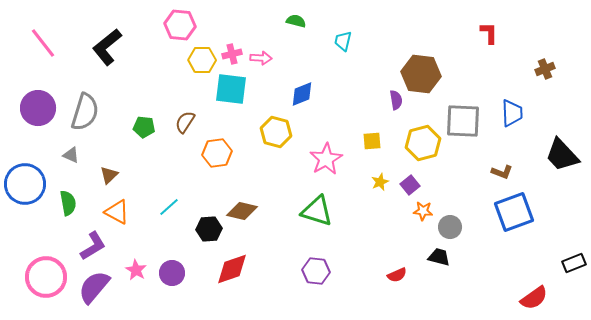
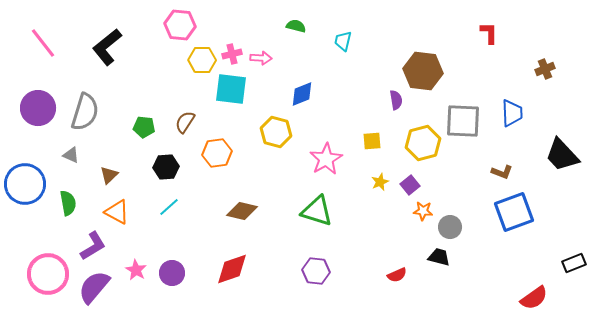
green semicircle at (296, 21): moved 5 px down
brown hexagon at (421, 74): moved 2 px right, 3 px up
black hexagon at (209, 229): moved 43 px left, 62 px up
pink circle at (46, 277): moved 2 px right, 3 px up
